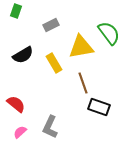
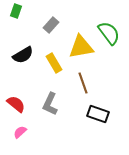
gray rectangle: rotated 21 degrees counterclockwise
black rectangle: moved 1 px left, 7 px down
gray L-shape: moved 23 px up
